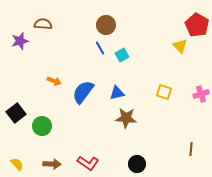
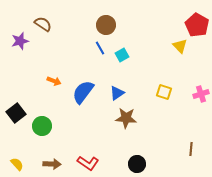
brown semicircle: rotated 30 degrees clockwise
blue triangle: rotated 21 degrees counterclockwise
